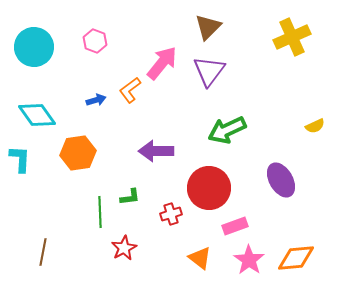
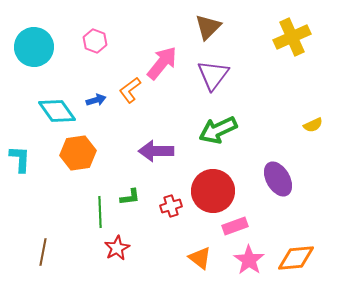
purple triangle: moved 4 px right, 4 px down
cyan diamond: moved 20 px right, 4 px up
yellow semicircle: moved 2 px left, 1 px up
green arrow: moved 9 px left
purple ellipse: moved 3 px left, 1 px up
red circle: moved 4 px right, 3 px down
red cross: moved 8 px up
red star: moved 7 px left
